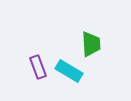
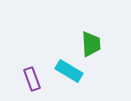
purple rectangle: moved 6 px left, 12 px down
